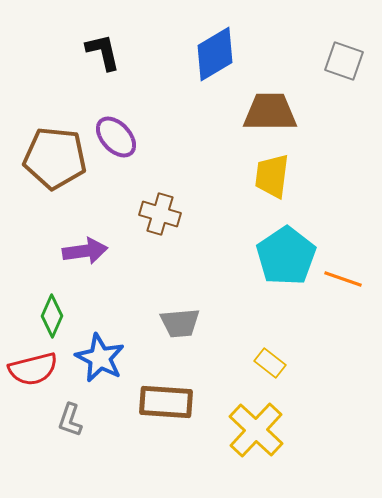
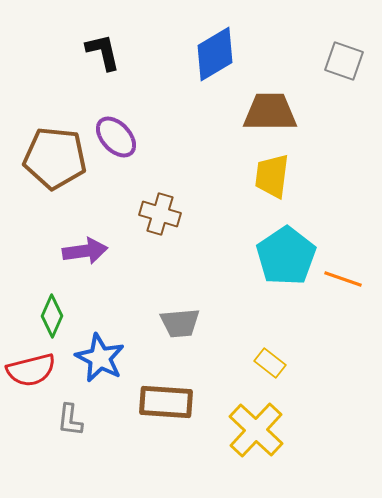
red semicircle: moved 2 px left, 1 px down
gray L-shape: rotated 12 degrees counterclockwise
